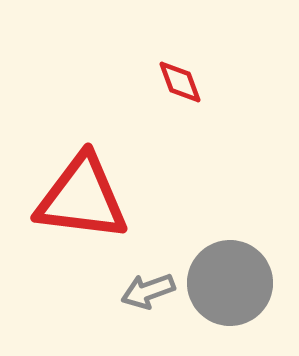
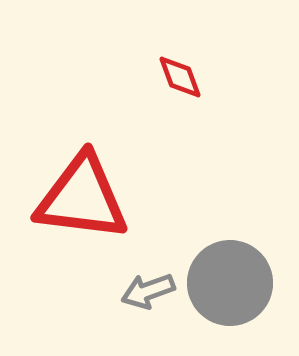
red diamond: moved 5 px up
